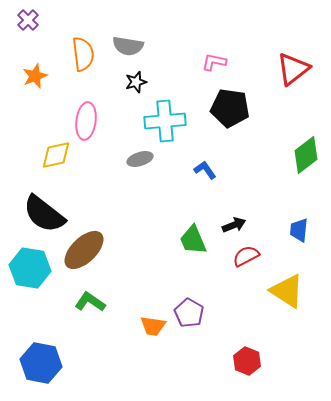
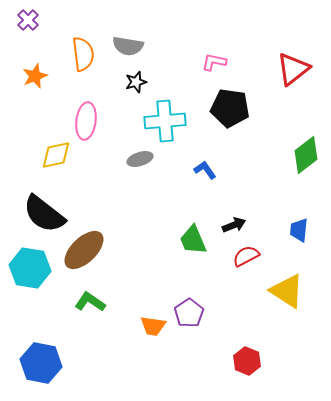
purple pentagon: rotated 8 degrees clockwise
